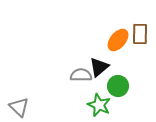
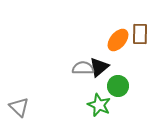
gray semicircle: moved 2 px right, 7 px up
